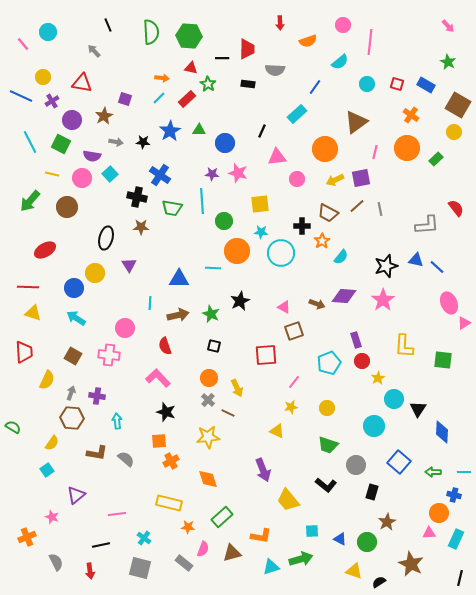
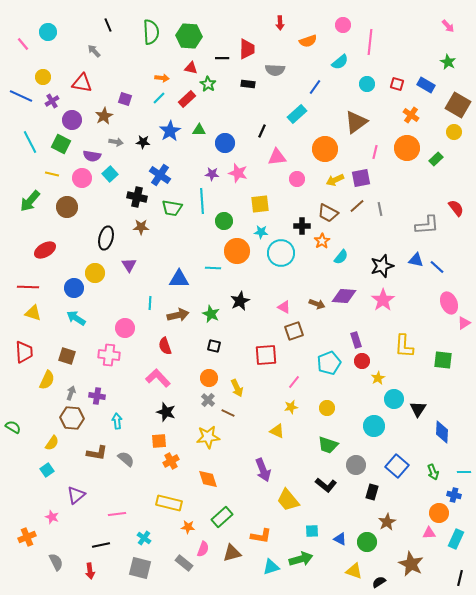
black star at (386, 266): moved 4 px left
brown square at (73, 356): moved 6 px left; rotated 12 degrees counterclockwise
blue square at (399, 462): moved 2 px left, 4 px down
green arrow at (433, 472): rotated 112 degrees counterclockwise
